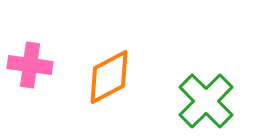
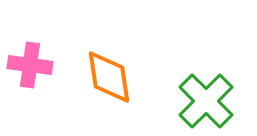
orange diamond: rotated 70 degrees counterclockwise
